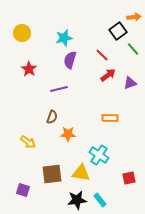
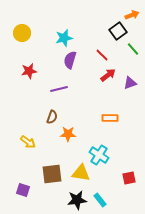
orange arrow: moved 2 px left, 2 px up; rotated 16 degrees counterclockwise
red star: moved 2 px down; rotated 28 degrees clockwise
